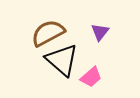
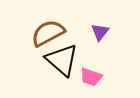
pink trapezoid: rotated 60 degrees clockwise
